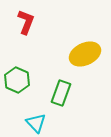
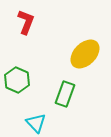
yellow ellipse: rotated 20 degrees counterclockwise
green rectangle: moved 4 px right, 1 px down
